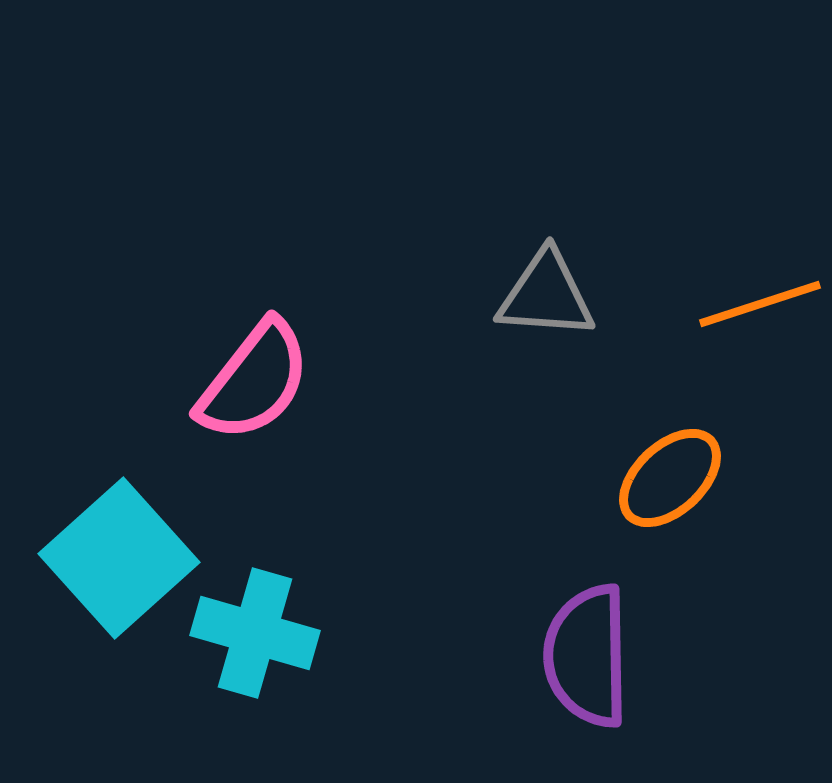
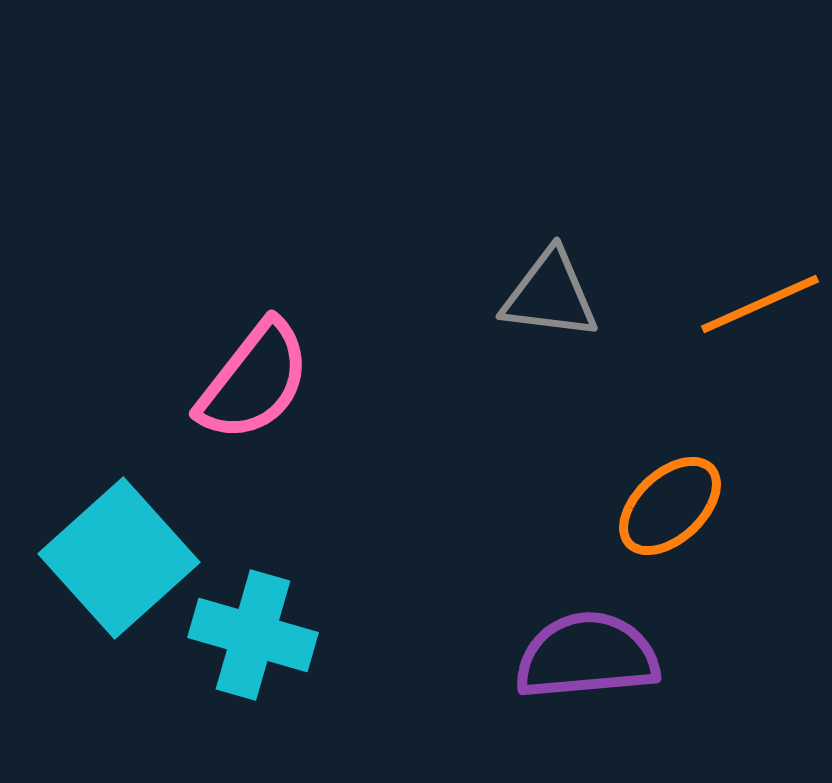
gray triangle: moved 4 px right; rotated 3 degrees clockwise
orange line: rotated 6 degrees counterclockwise
orange ellipse: moved 28 px down
cyan cross: moved 2 px left, 2 px down
purple semicircle: rotated 86 degrees clockwise
